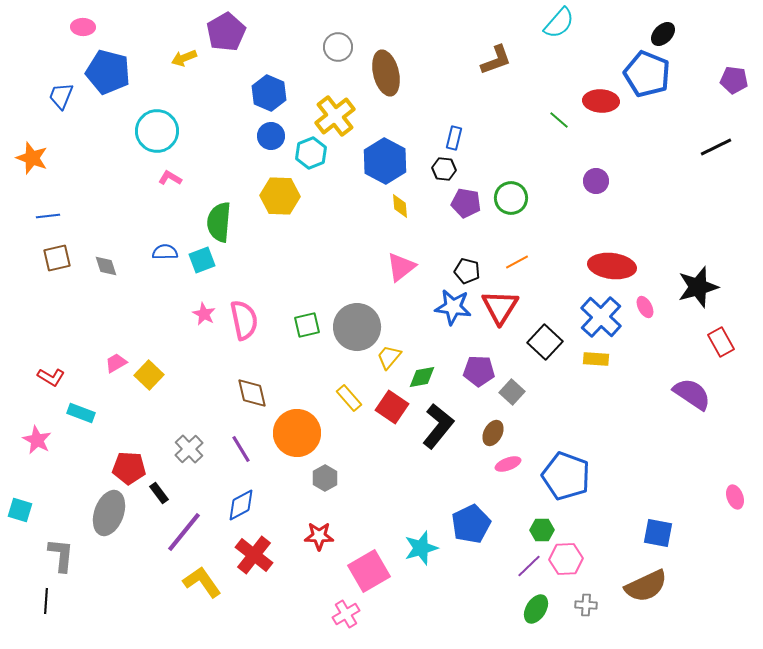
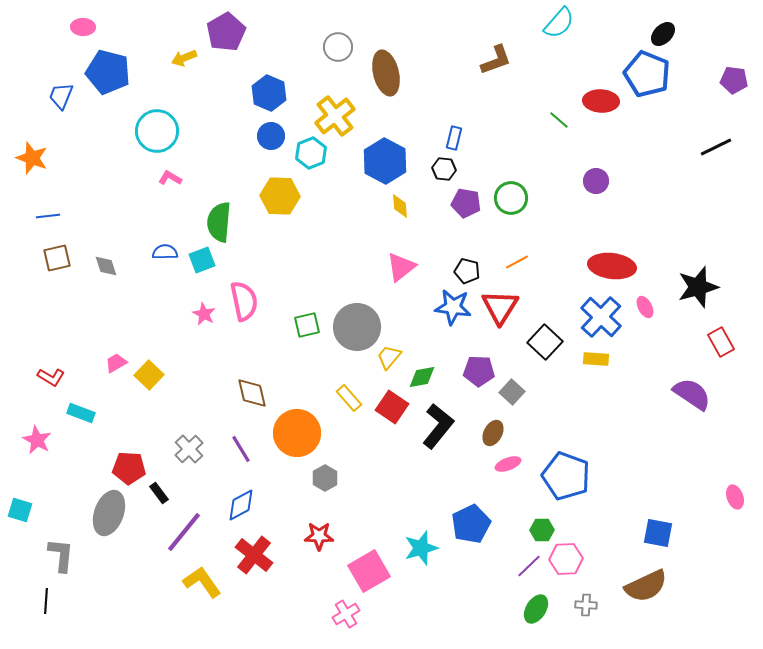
pink semicircle at (244, 320): moved 19 px up
